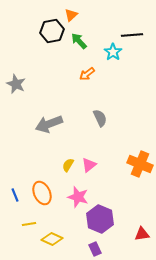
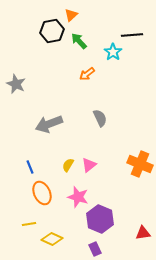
blue line: moved 15 px right, 28 px up
red triangle: moved 1 px right, 1 px up
